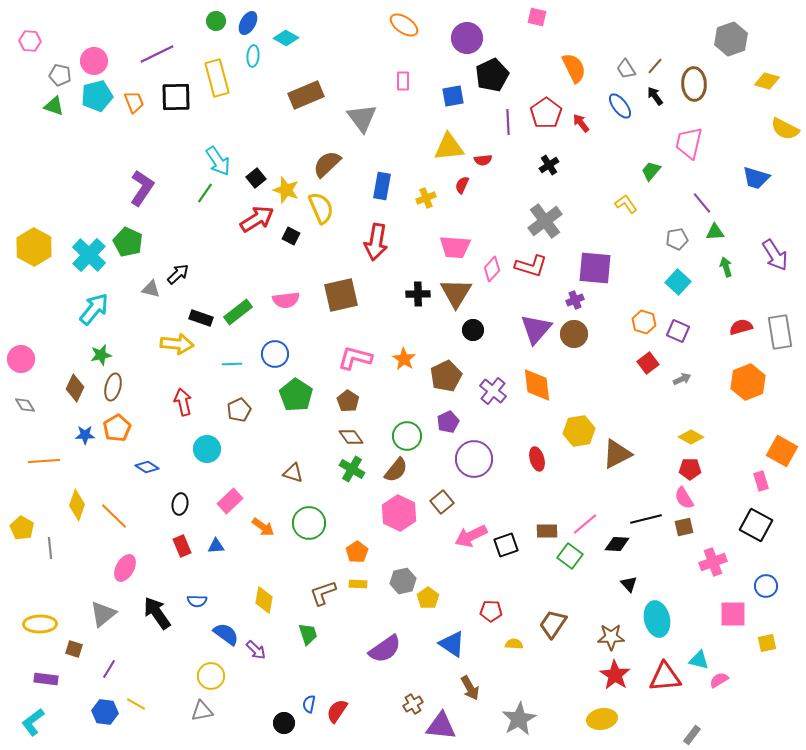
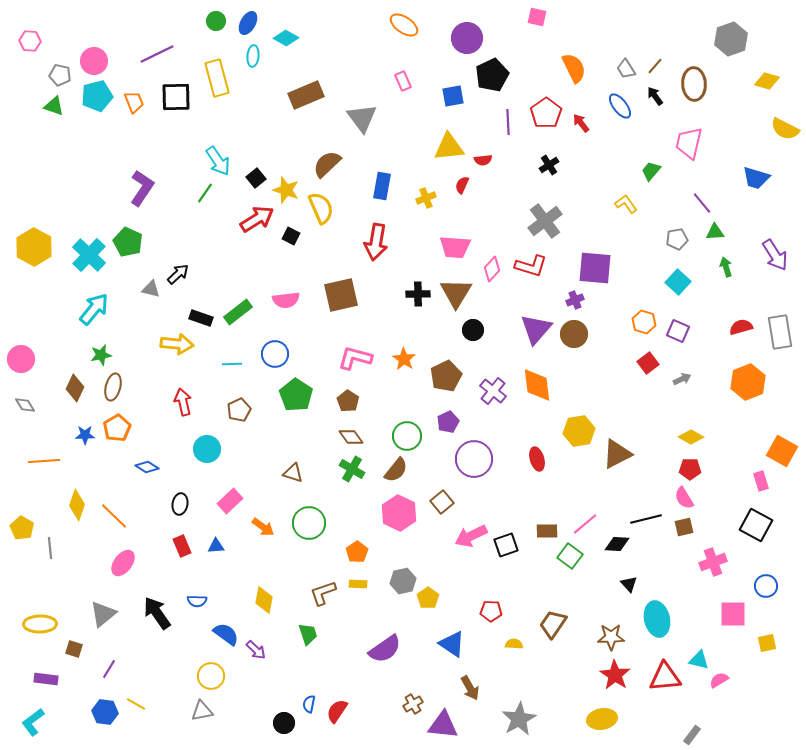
pink rectangle at (403, 81): rotated 24 degrees counterclockwise
pink ellipse at (125, 568): moved 2 px left, 5 px up; rotated 8 degrees clockwise
purple triangle at (441, 726): moved 2 px right, 1 px up
